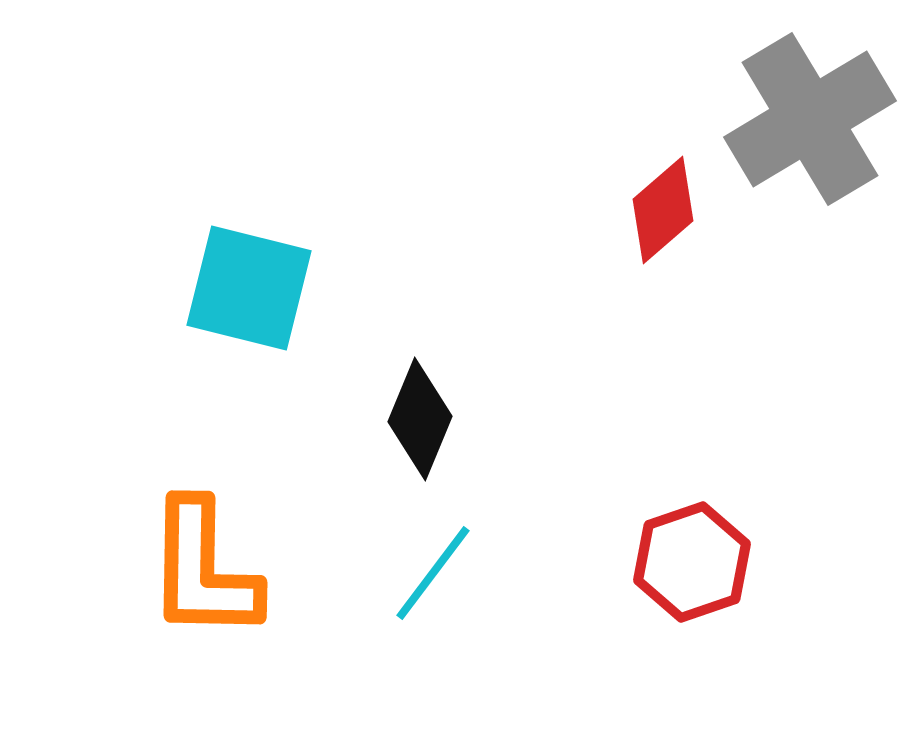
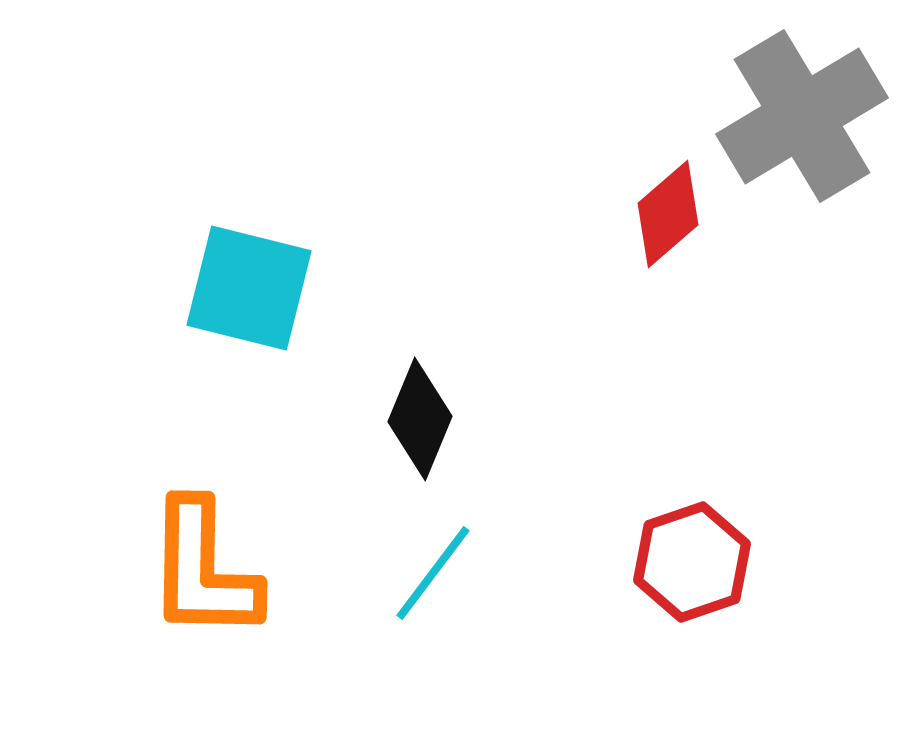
gray cross: moved 8 px left, 3 px up
red diamond: moved 5 px right, 4 px down
